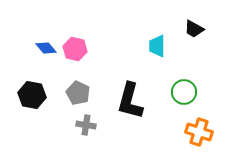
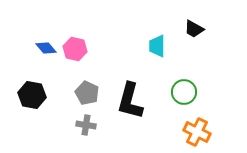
gray pentagon: moved 9 px right
orange cross: moved 2 px left; rotated 8 degrees clockwise
